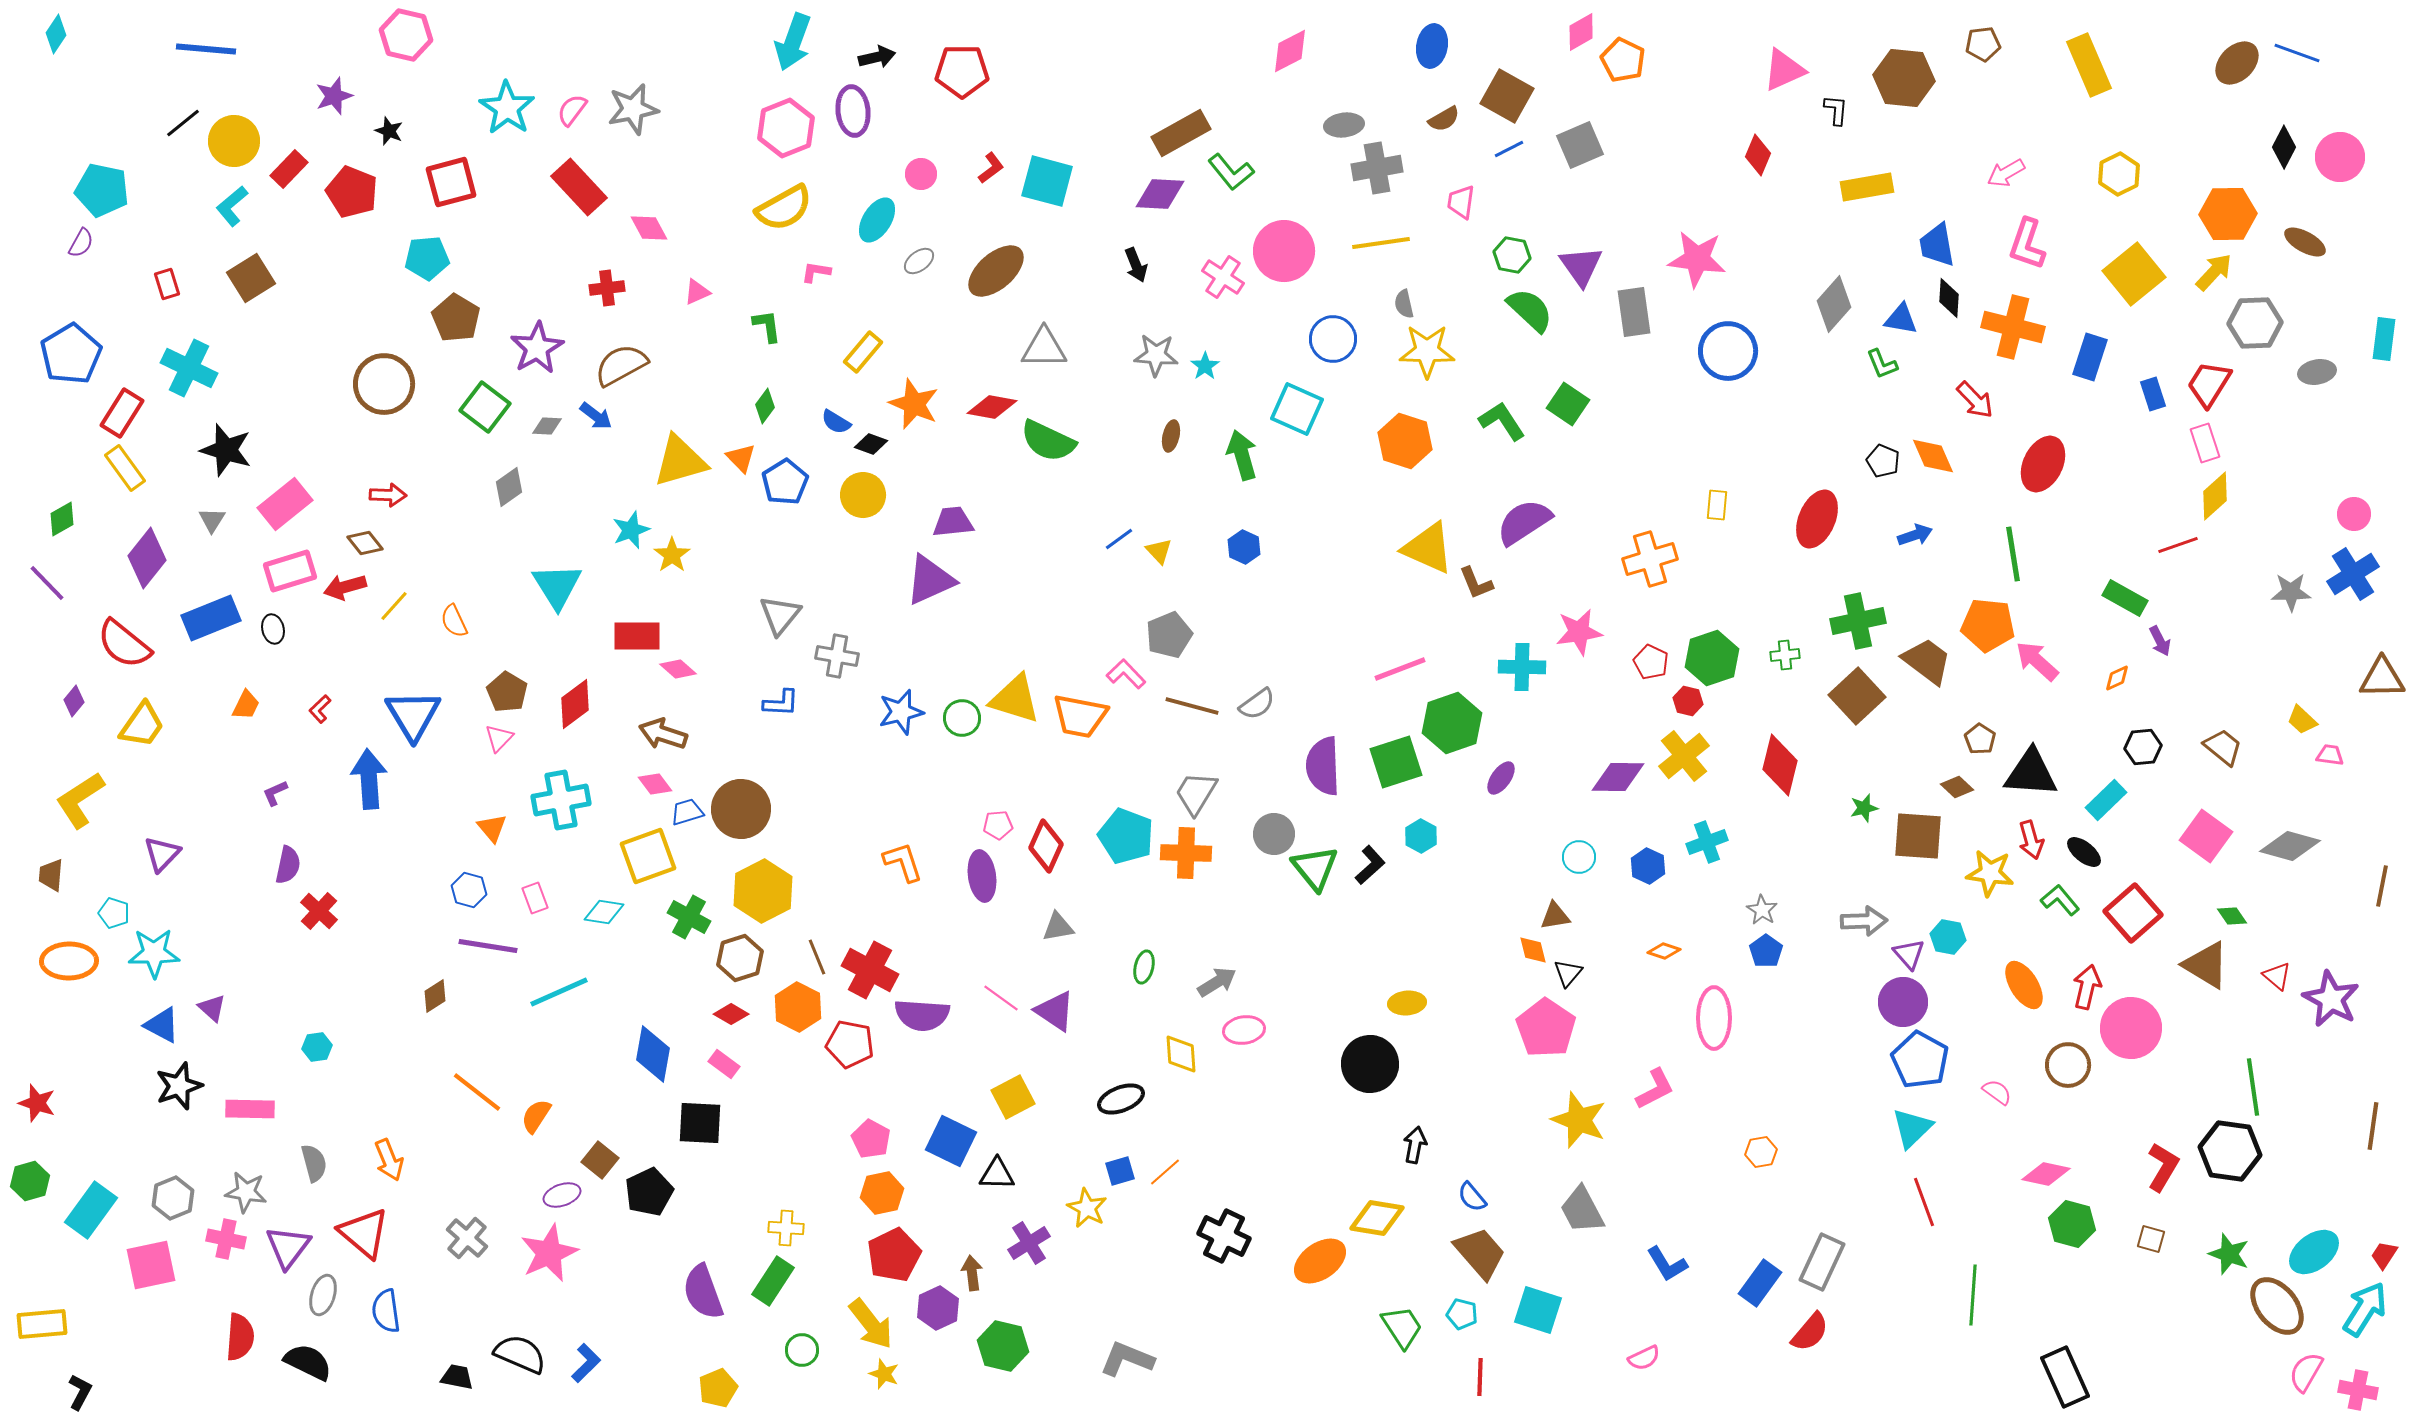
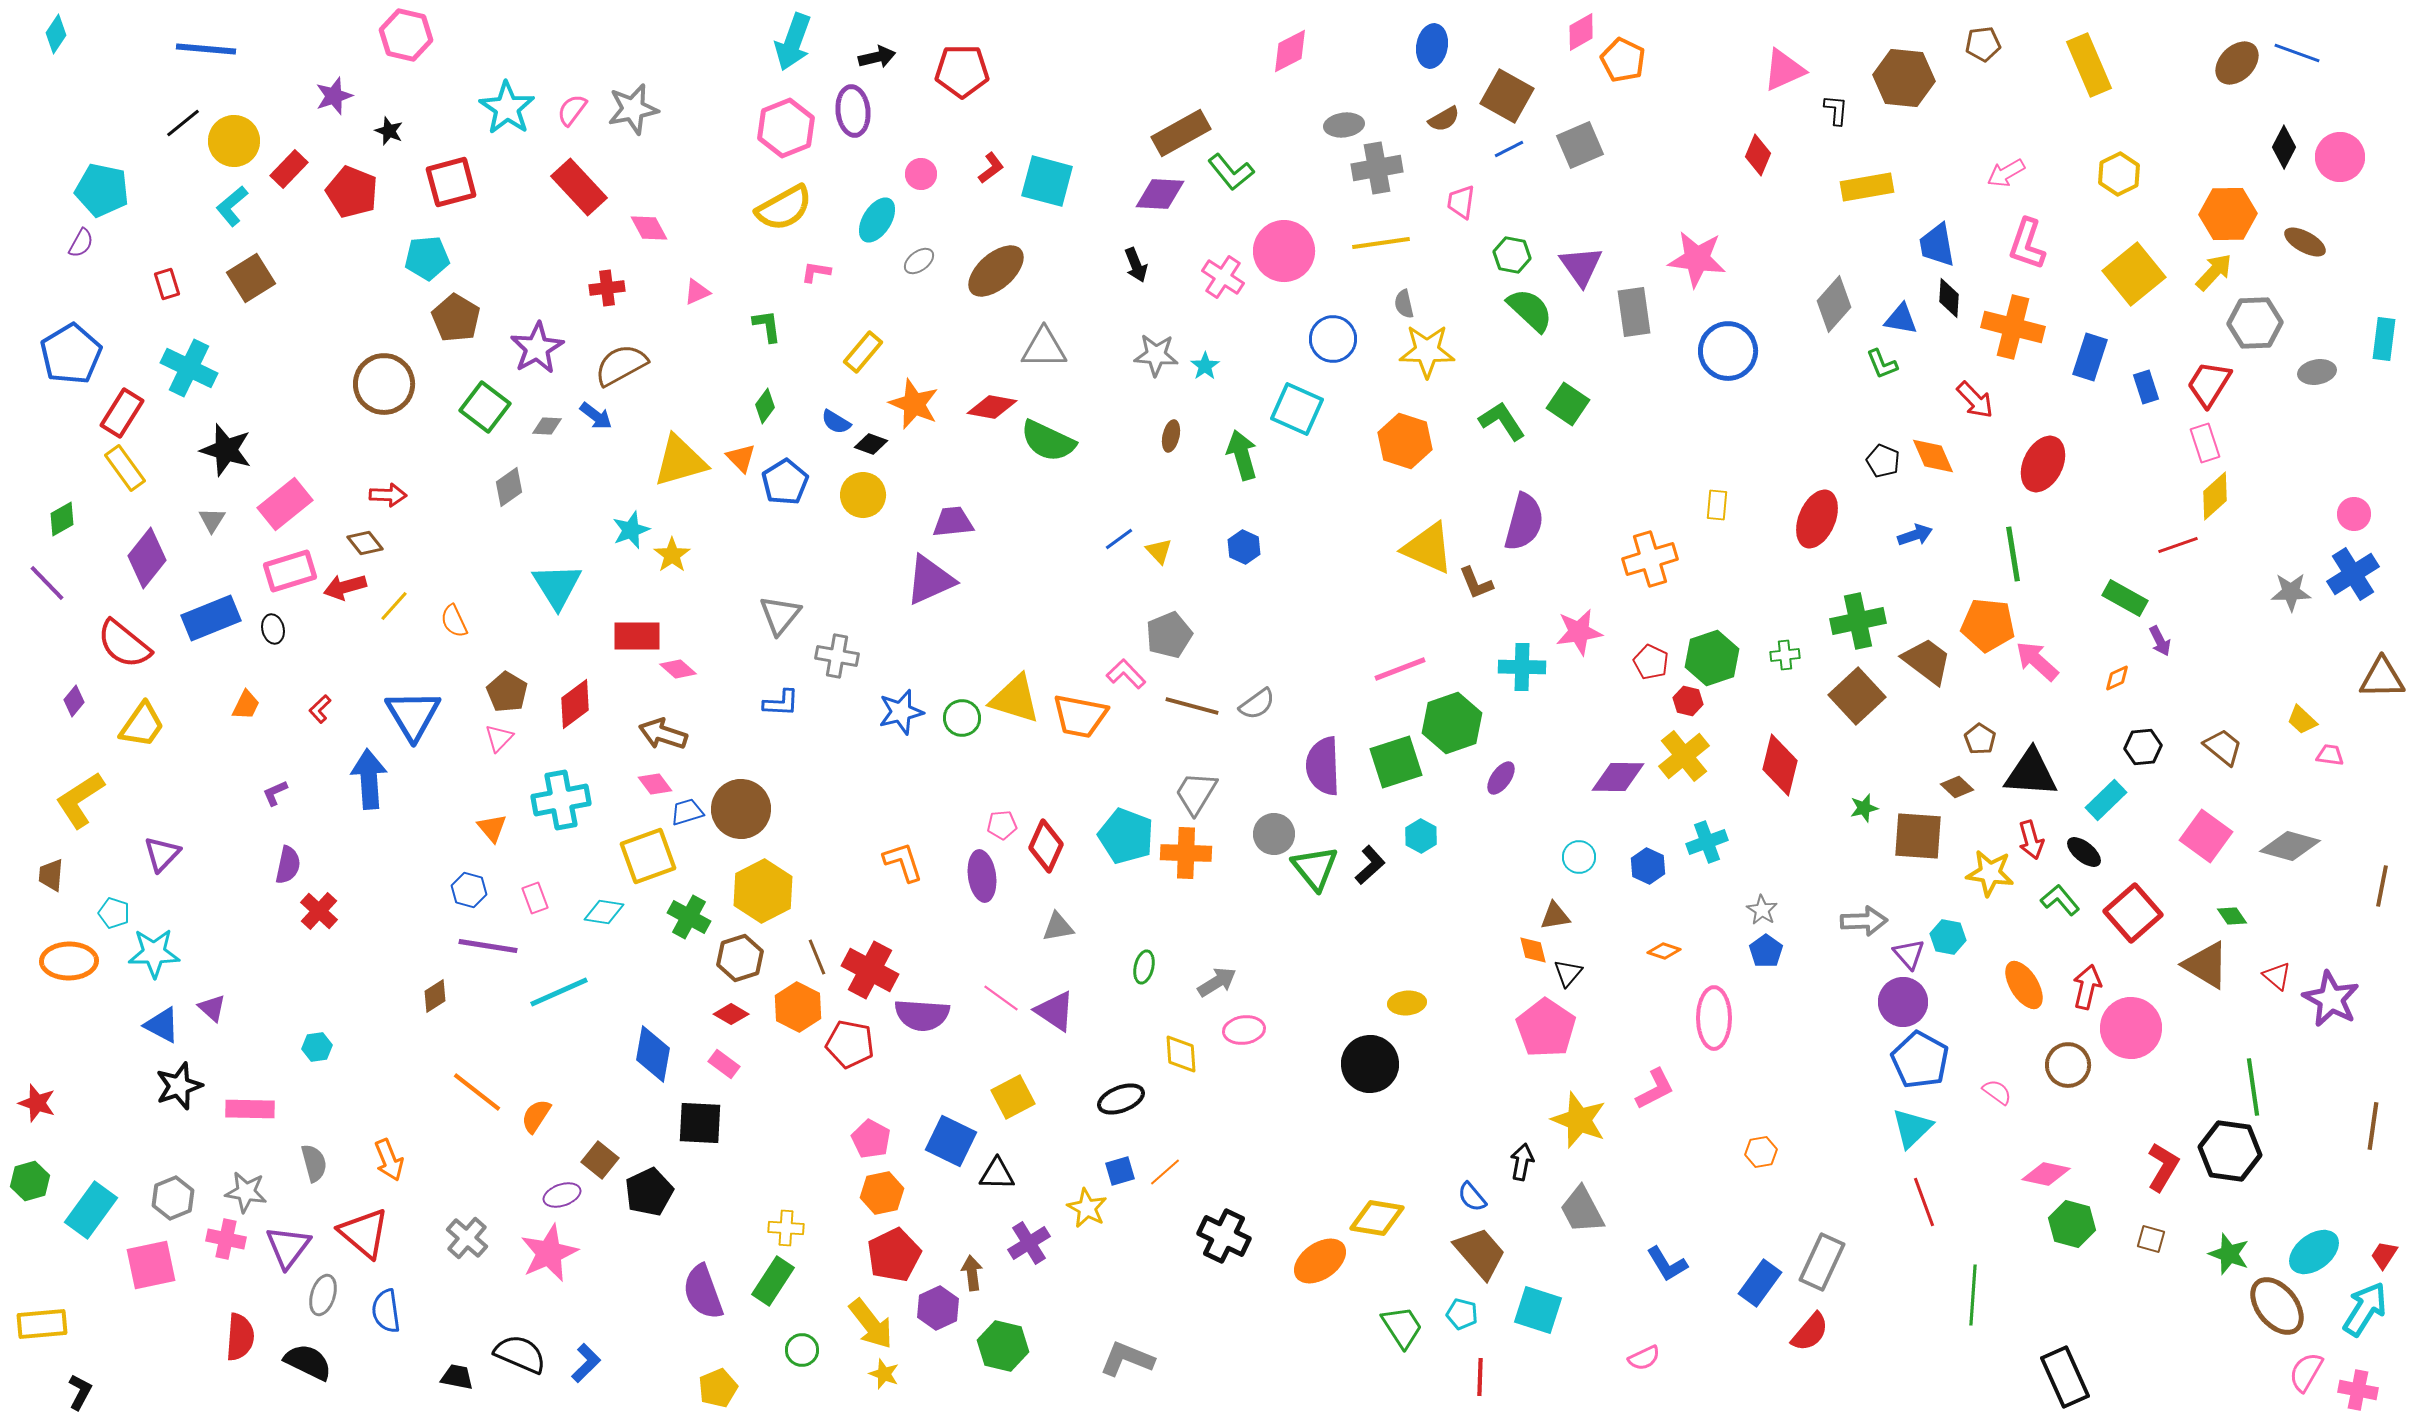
blue rectangle at (2153, 394): moved 7 px left, 7 px up
purple semicircle at (1524, 522): rotated 138 degrees clockwise
pink pentagon at (998, 825): moved 4 px right
black arrow at (1415, 1145): moved 107 px right, 17 px down
